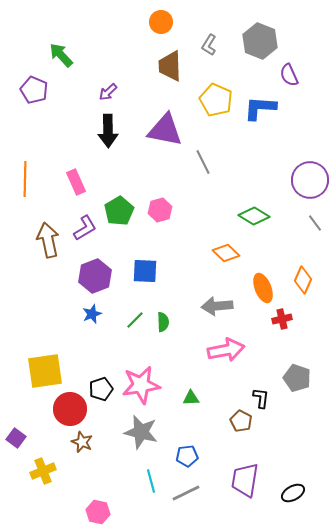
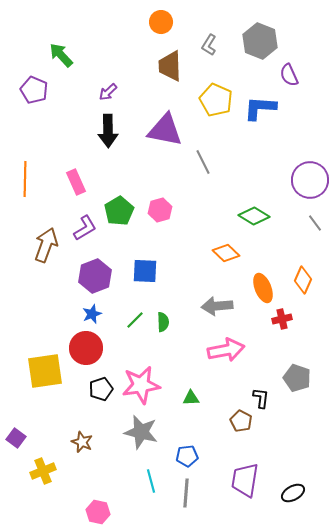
brown arrow at (48, 240): moved 2 px left, 5 px down; rotated 32 degrees clockwise
red circle at (70, 409): moved 16 px right, 61 px up
gray line at (186, 493): rotated 60 degrees counterclockwise
